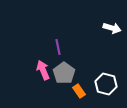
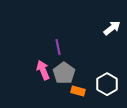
white arrow: rotated 54 degrees counterclockwise
white hexagon: moved 1 px right; rotated 15 degrees clockwise
orange rectangle: moved 1 px left; rotated 40 degrees counterclockwise
